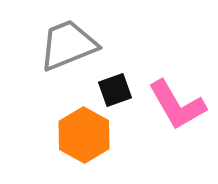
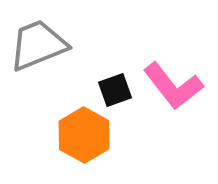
gray trapezoid: moved 30 px left
pink L-shape: moved 4 px left, 19 px up; rotated 8 degrees counterclockwise
